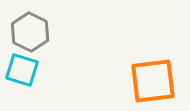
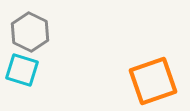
orange square: rotated 12 degrees counterclockwise
